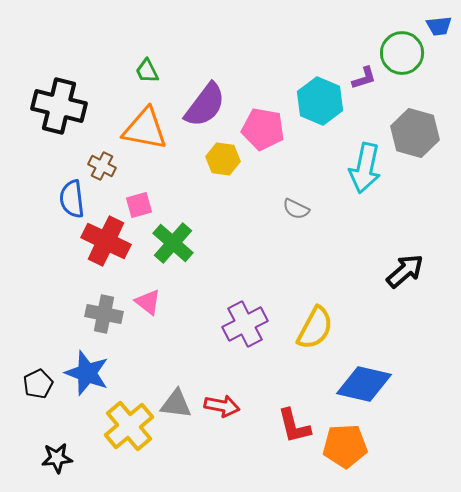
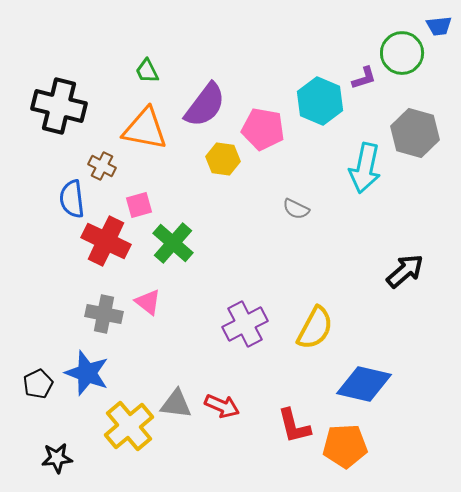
red arrow: rotated 12 degrees clockwise
